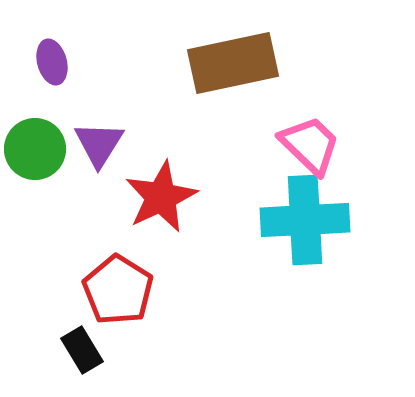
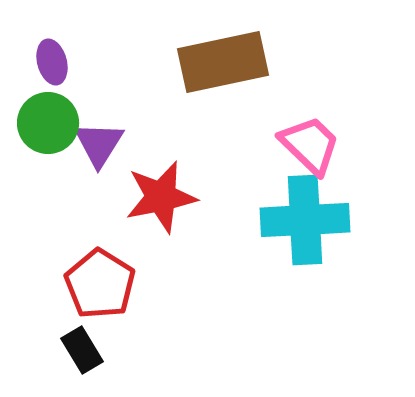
brown rectangle: moved 10 px left, 1 px up
green circle: moved 13 px right, 26 px up
red star: rotated 14 degrees clockwise
red pentagon: moved 18 px left, 6 px up
